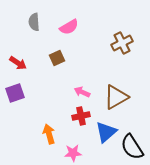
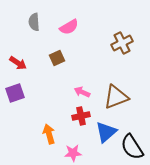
brown triangle: rotated 8 degrees clockwise
